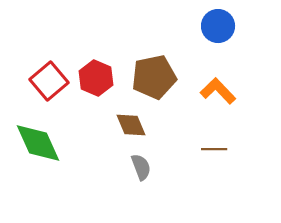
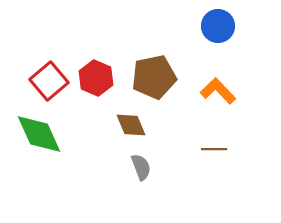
green diamond: moved 1 px right, 9 px up
